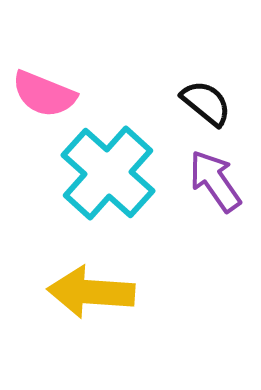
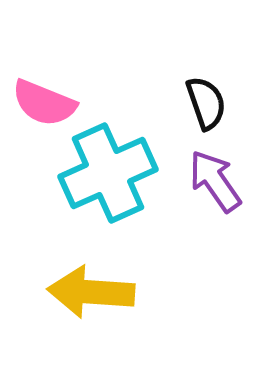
pink semicircle: moved 9 px down
black semicircle: rotated 32 degrees clockwise
cyan cross: rotated 24 degrees clockwise
